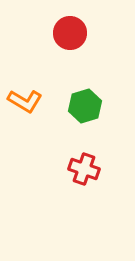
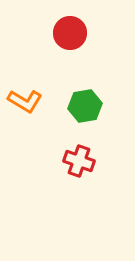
green hexagon: rotated 8 degrees clockwise
red cross: moved 5 px left, 8 px up
